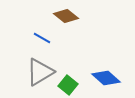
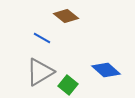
blue diamond: moved 8 px up
